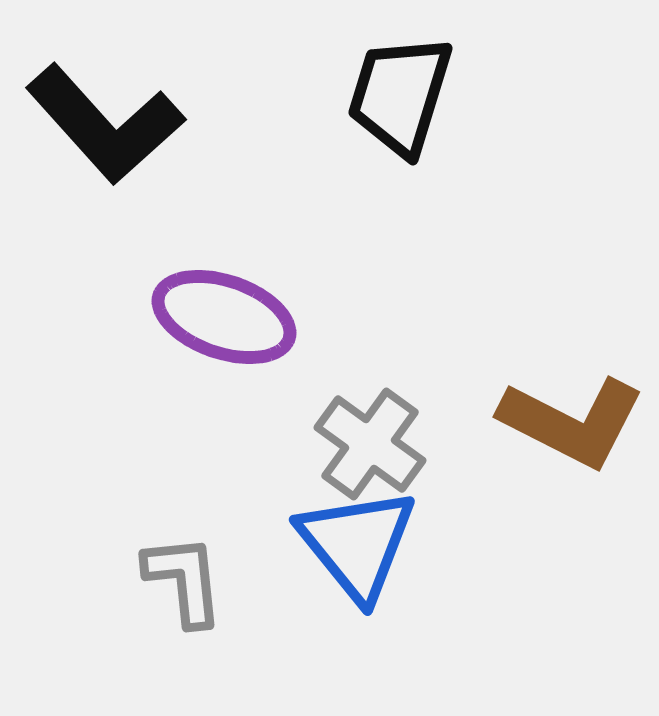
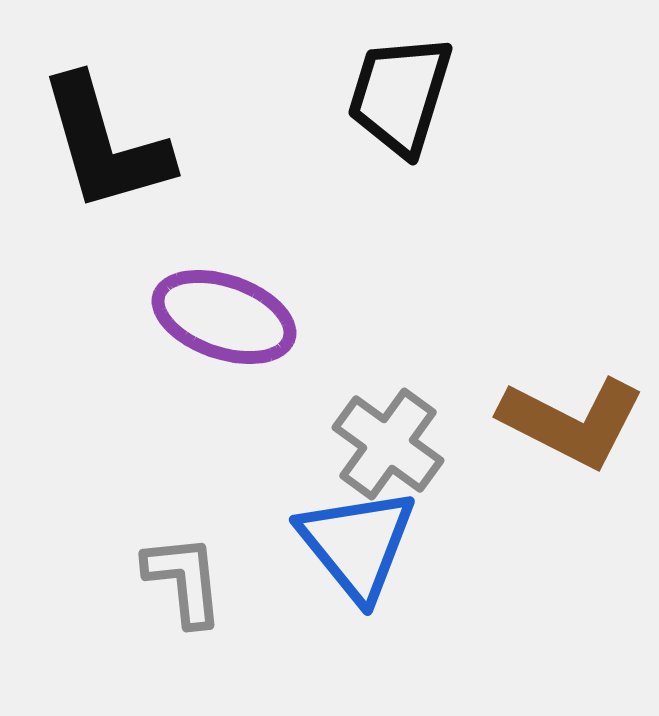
black L-shape: moved 20 px down; rotated 26 degrees clockwise
gray cross: moved 18 px right
